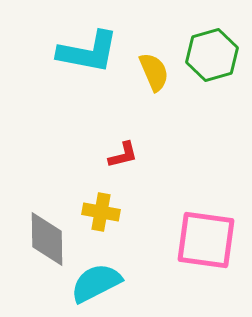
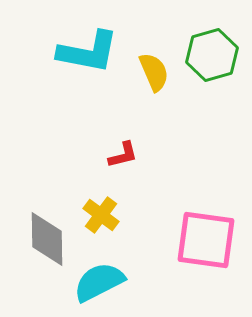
yellow cross: moved 3 px down; rotated 27 degrees clockwise
cyan semicircle: moved 3 px right, 1 px up
